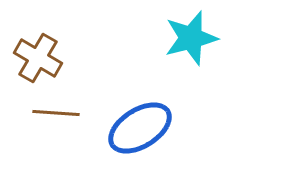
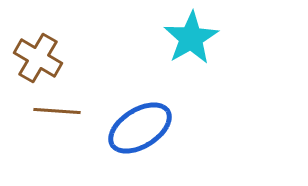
cyan star: rotated 16 degrees counterclockwise
brown line: moved 1 px right, 2 px up
